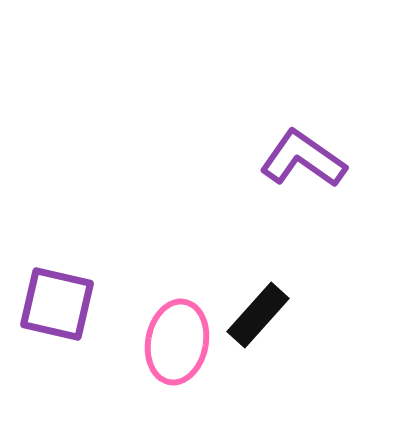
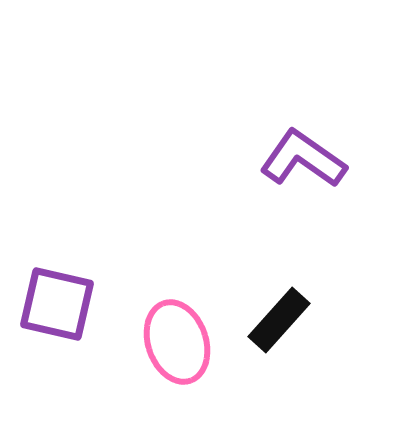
black rectangle: moved 21 px right, 5 px down
pink ellipse: rotated 30 degrees counterclockwise
